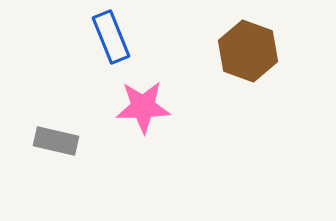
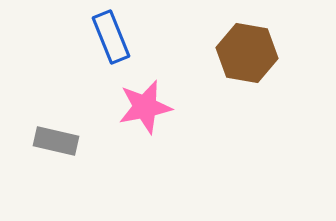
brown hexagon: moved 1 px left, 2 px down; rotated 10 degrees counterclockwise
pink star: moved 2 px right; rotated 10 degrees counterclockwise
